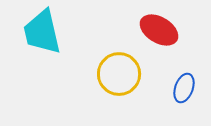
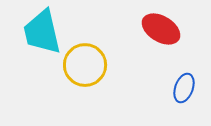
red ellipse: moved 2 px right, 1 px up
yellow circle: moved 34 px left, 9 px up
